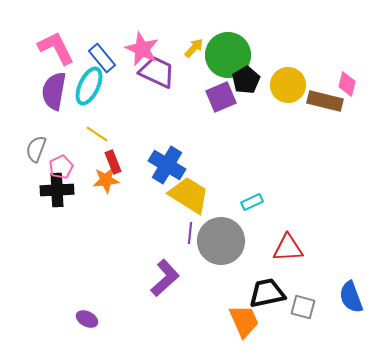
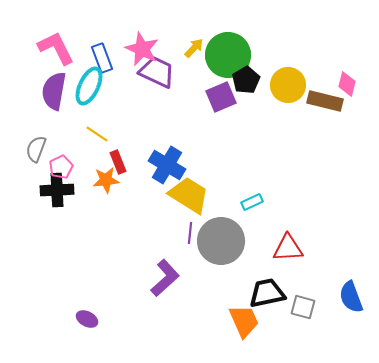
blue rectangle: rotated 20 degrees clockwise
red rectangle: moved 5 px right
